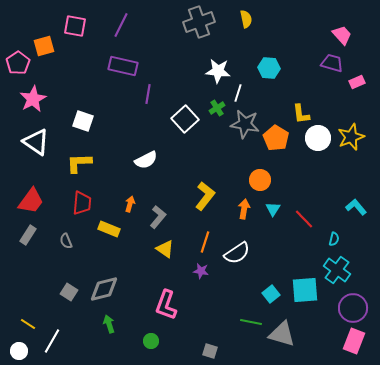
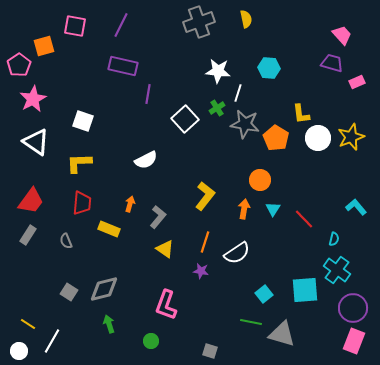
pink pentagon at (18, 63): moved 1 px right, 2 px down
cyan square at (271, 294): moved 7 px left
